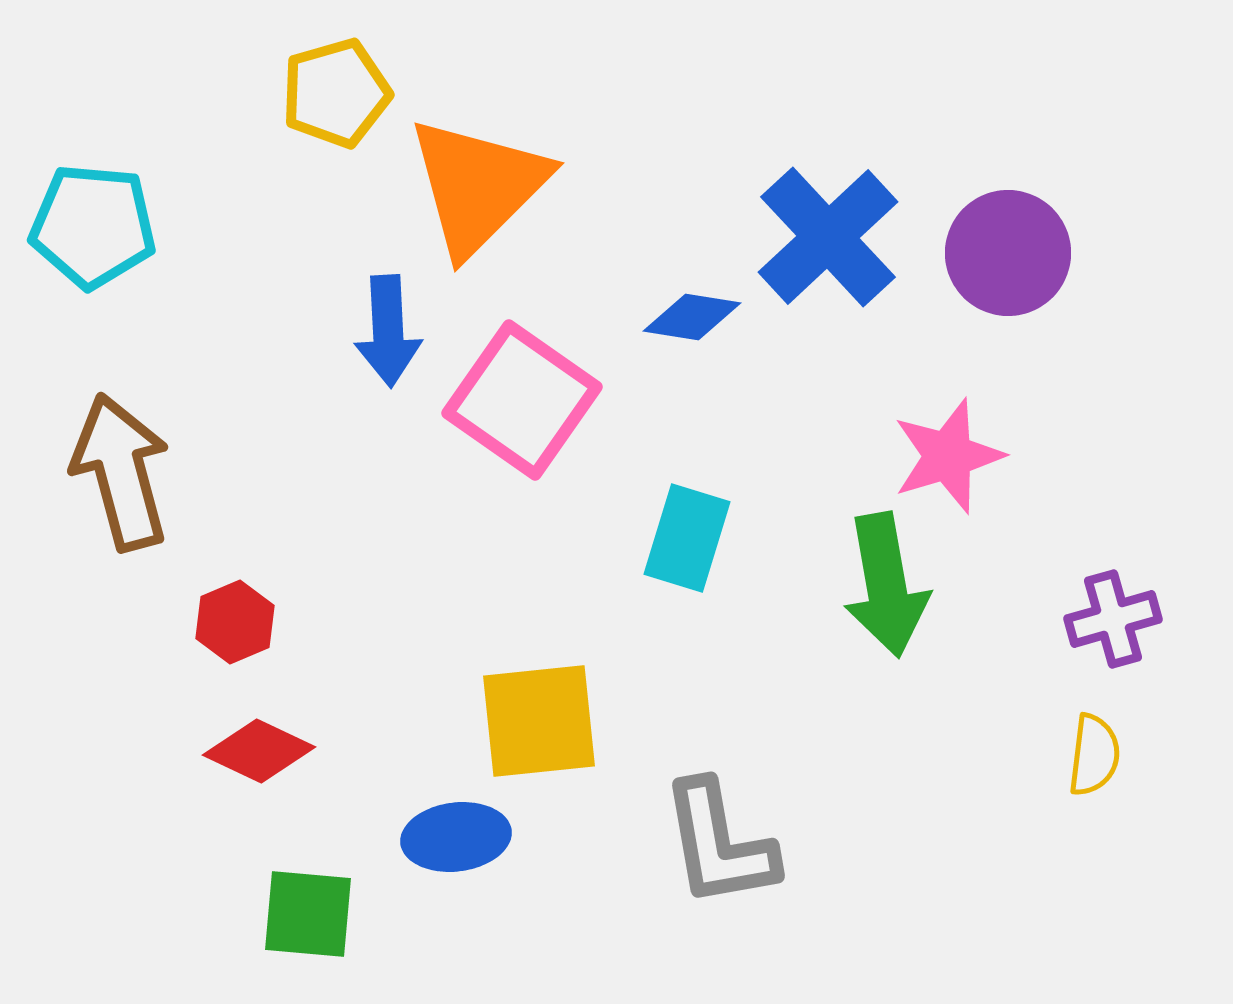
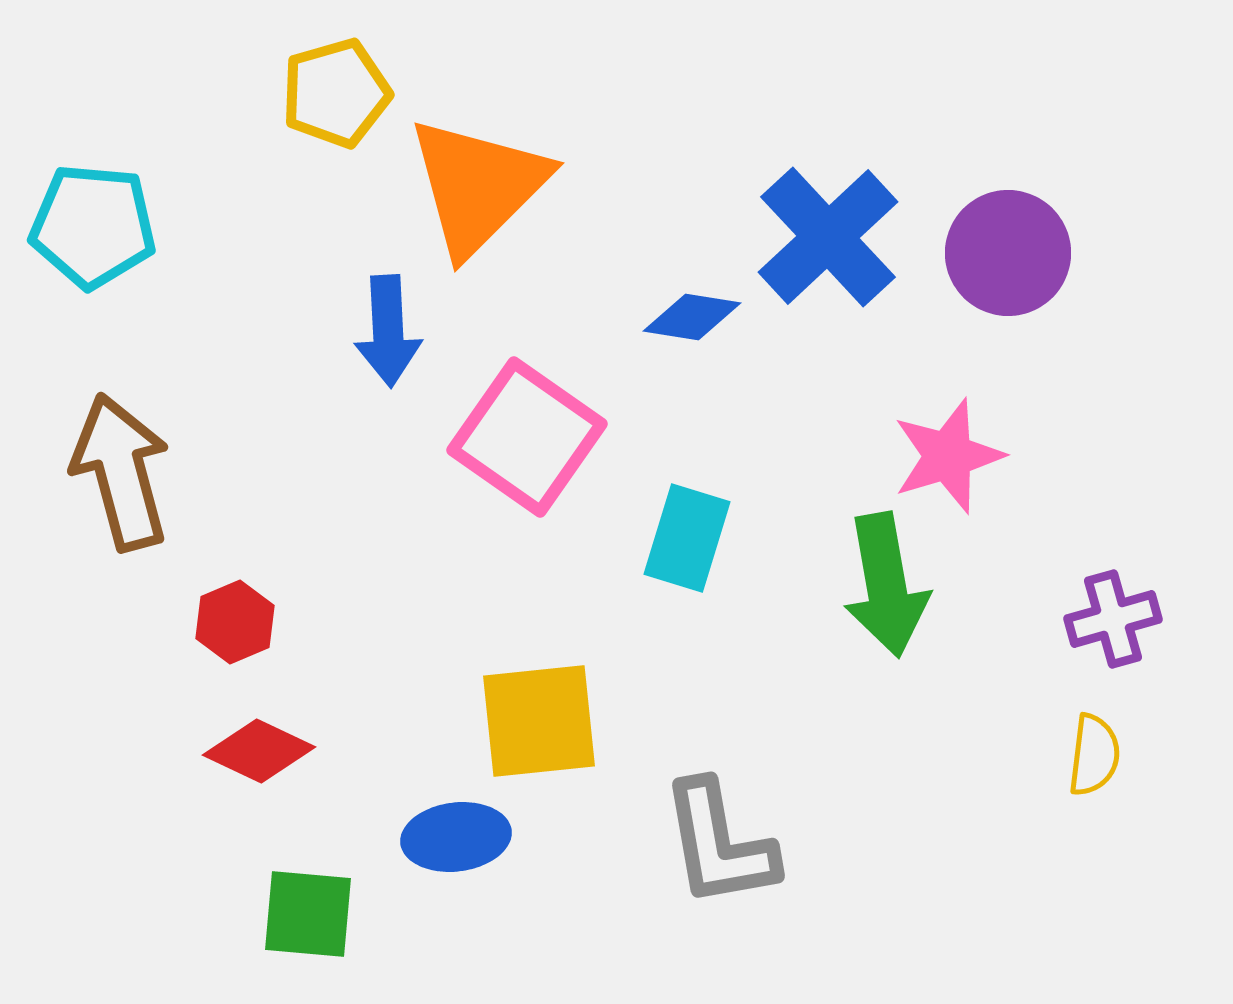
pink square: moved 5 px right, 37 px down
